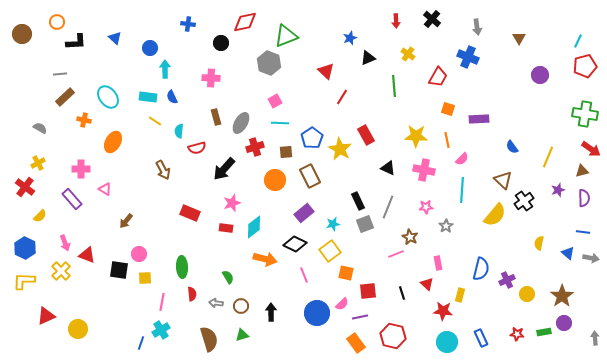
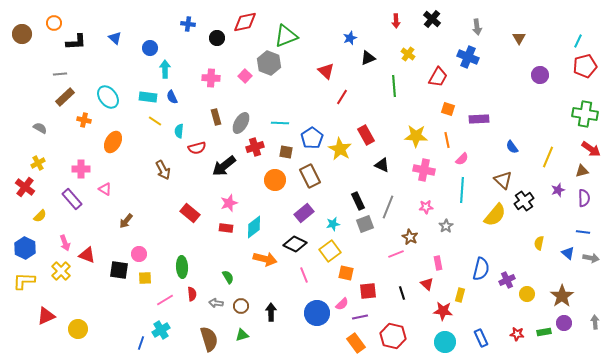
orange circle at (57, 22): moved 3 px left, 1 px down
black circle at (221, 43): moved 4 px left, 5 px up
pink square at (275, 101): moved 30 px left, 25 px up; rotated 16 degrees counterclockwise
brown square at (286, 152): rotated 16 degrees clockwise
black triangle at (388, 168): moved 6 px left, 3 px up
black arrow at (224, 169): moved 3 px up; rotated 10 degrees clockwise
pink star at (232, 203): moved 3 px left
red rectangle at (190, 213): rotated 18 degrees clockwise
pink line at (162, 302): moved 3 px right, 2 px up; rotated 48 degrees clockwise
gray arrow at (595, 338): moved 16 px up
cyan circle at (447, 342): moved 2 px left
